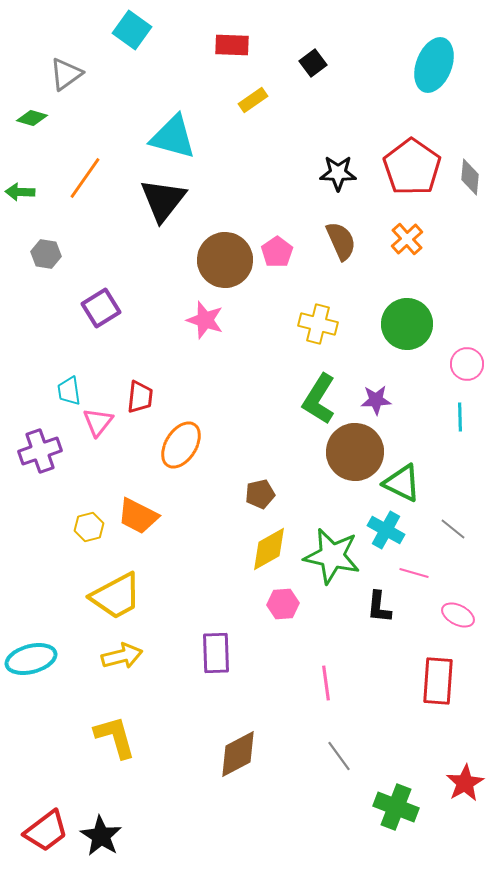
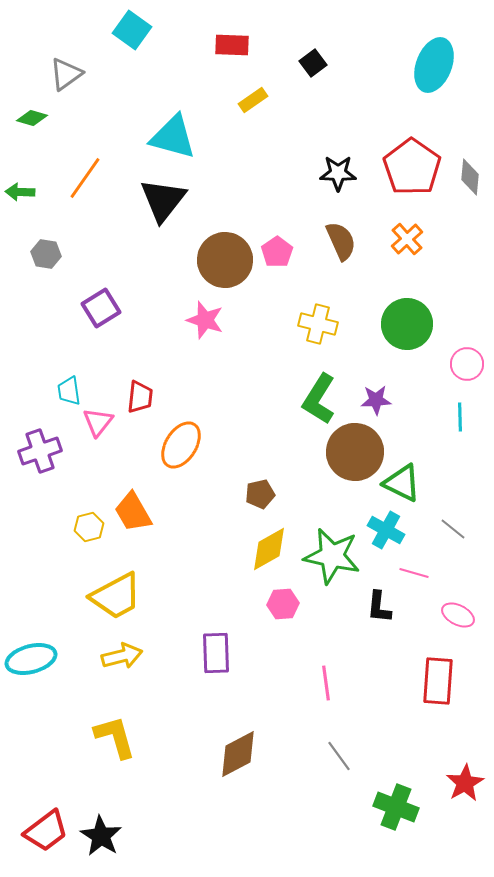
orange trapezoid at (138, 516): moved 5 px left, 4 px up; rotated 33 degrees clockwise
